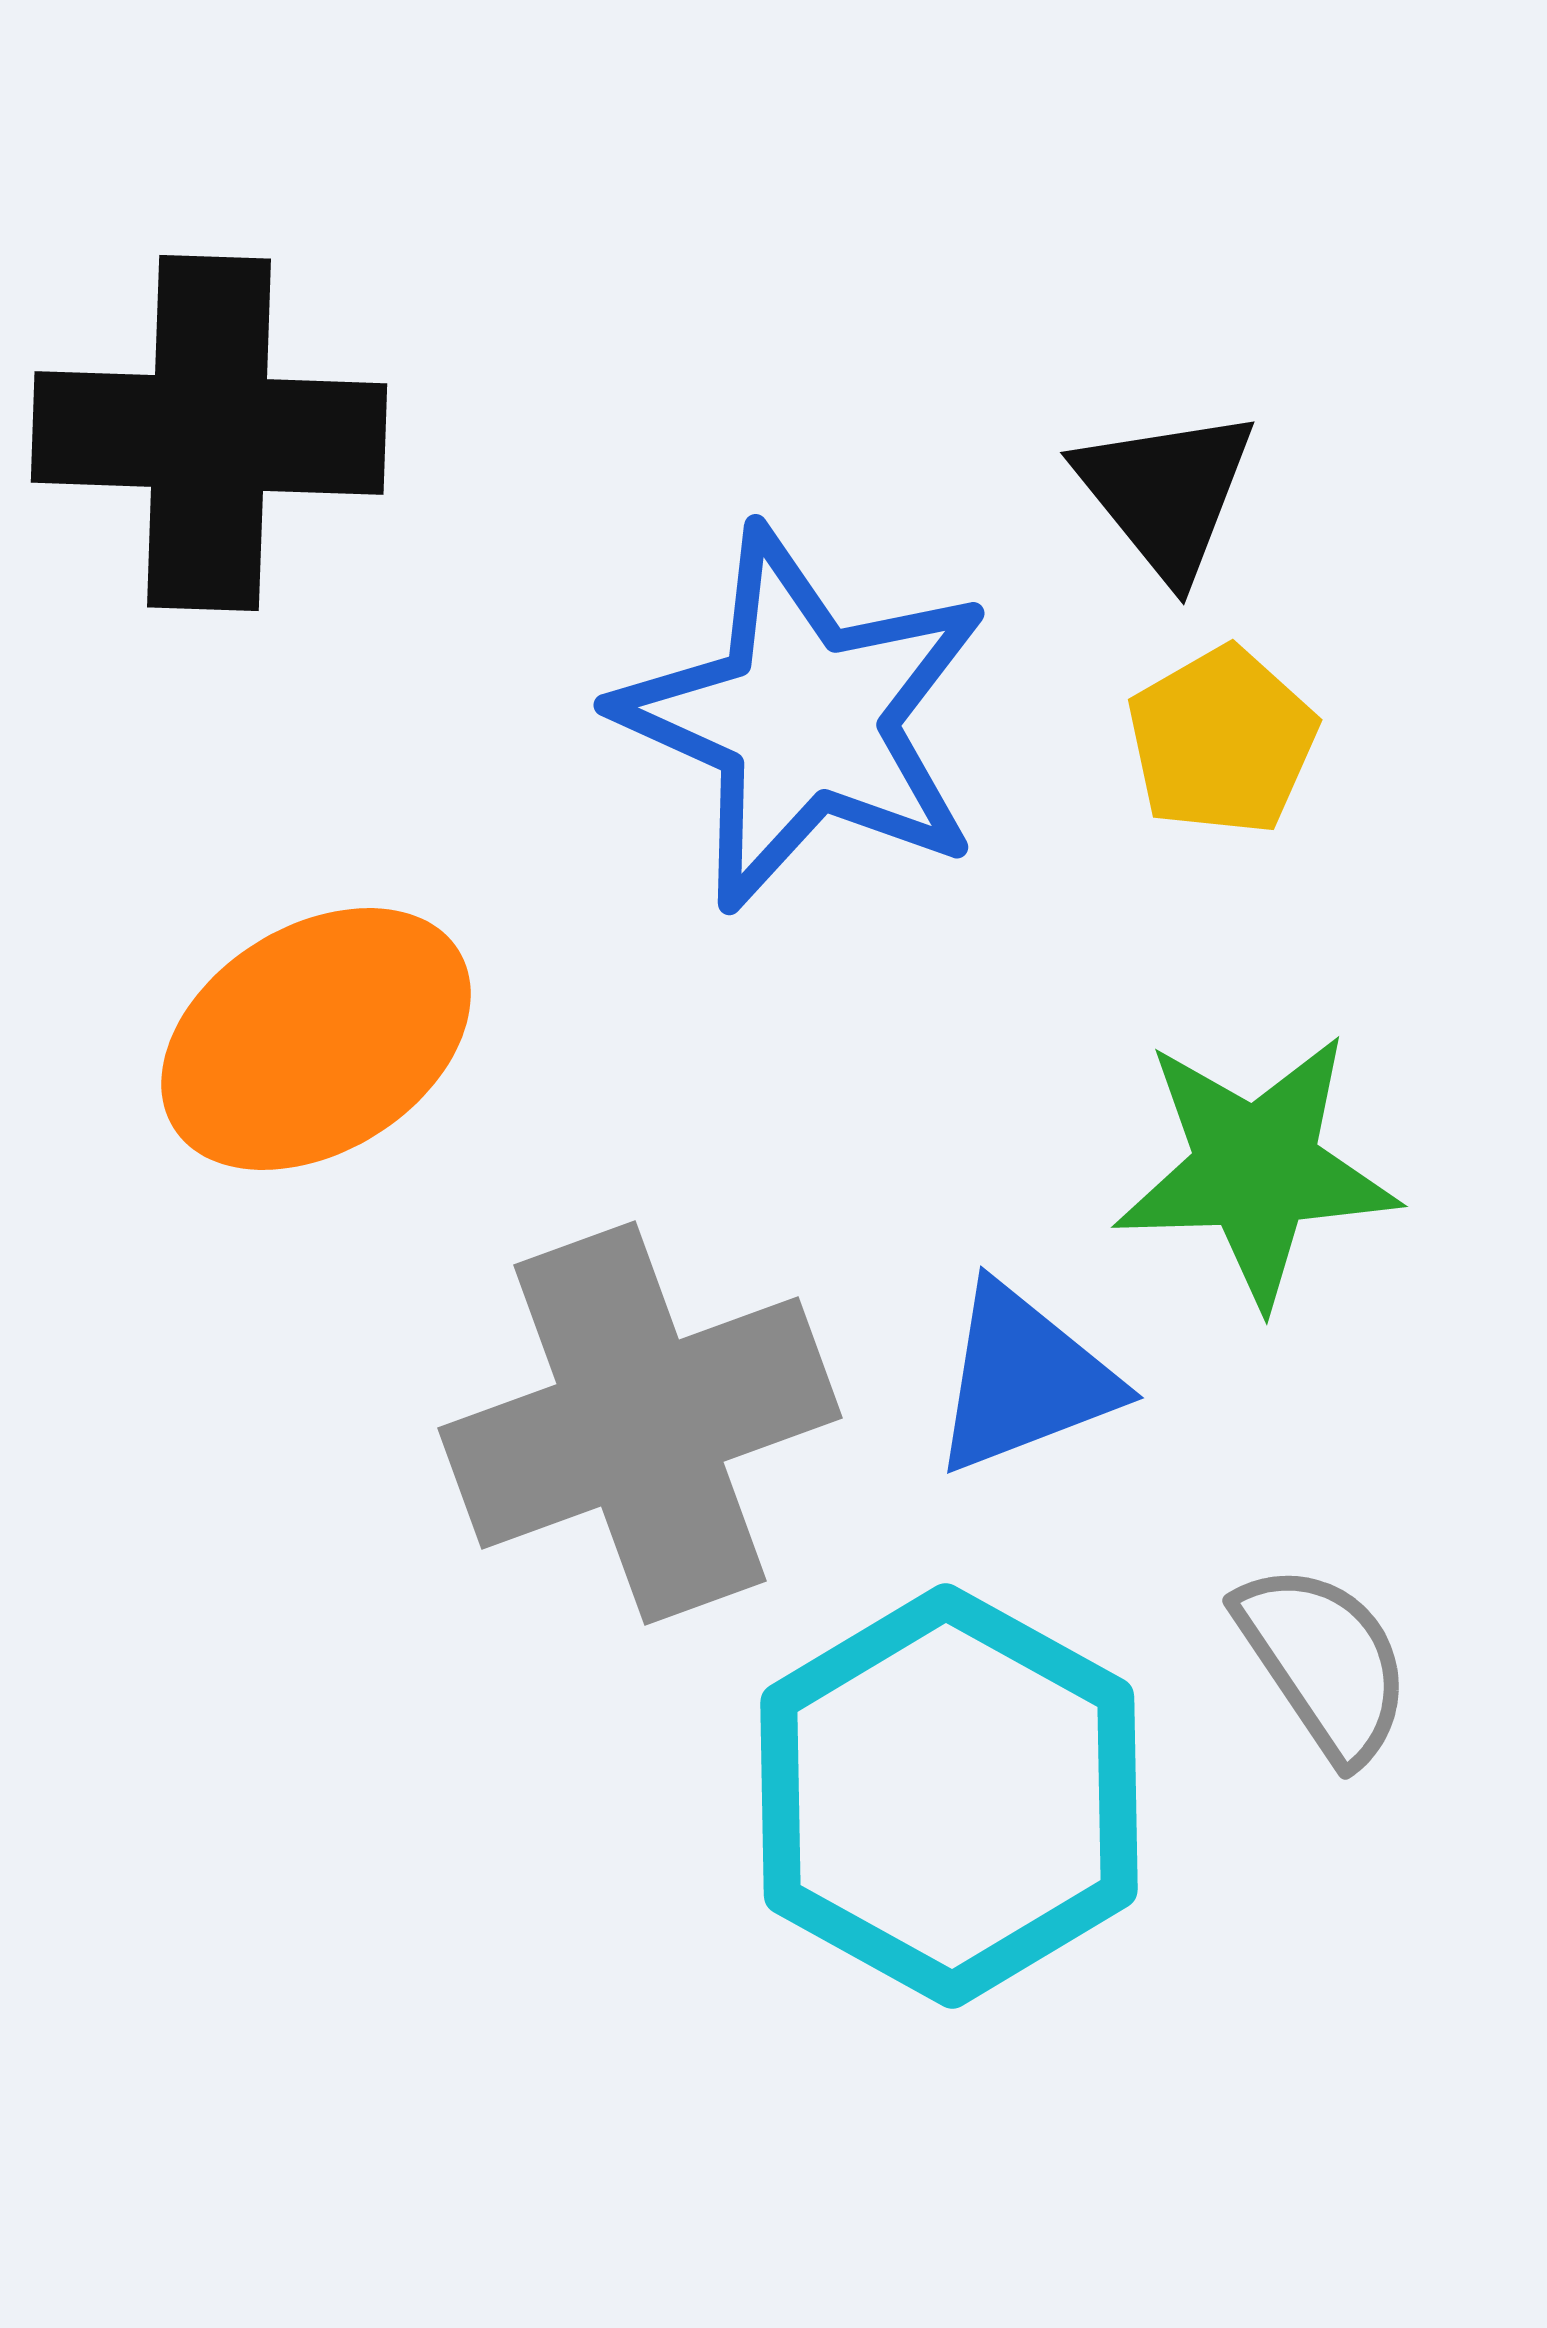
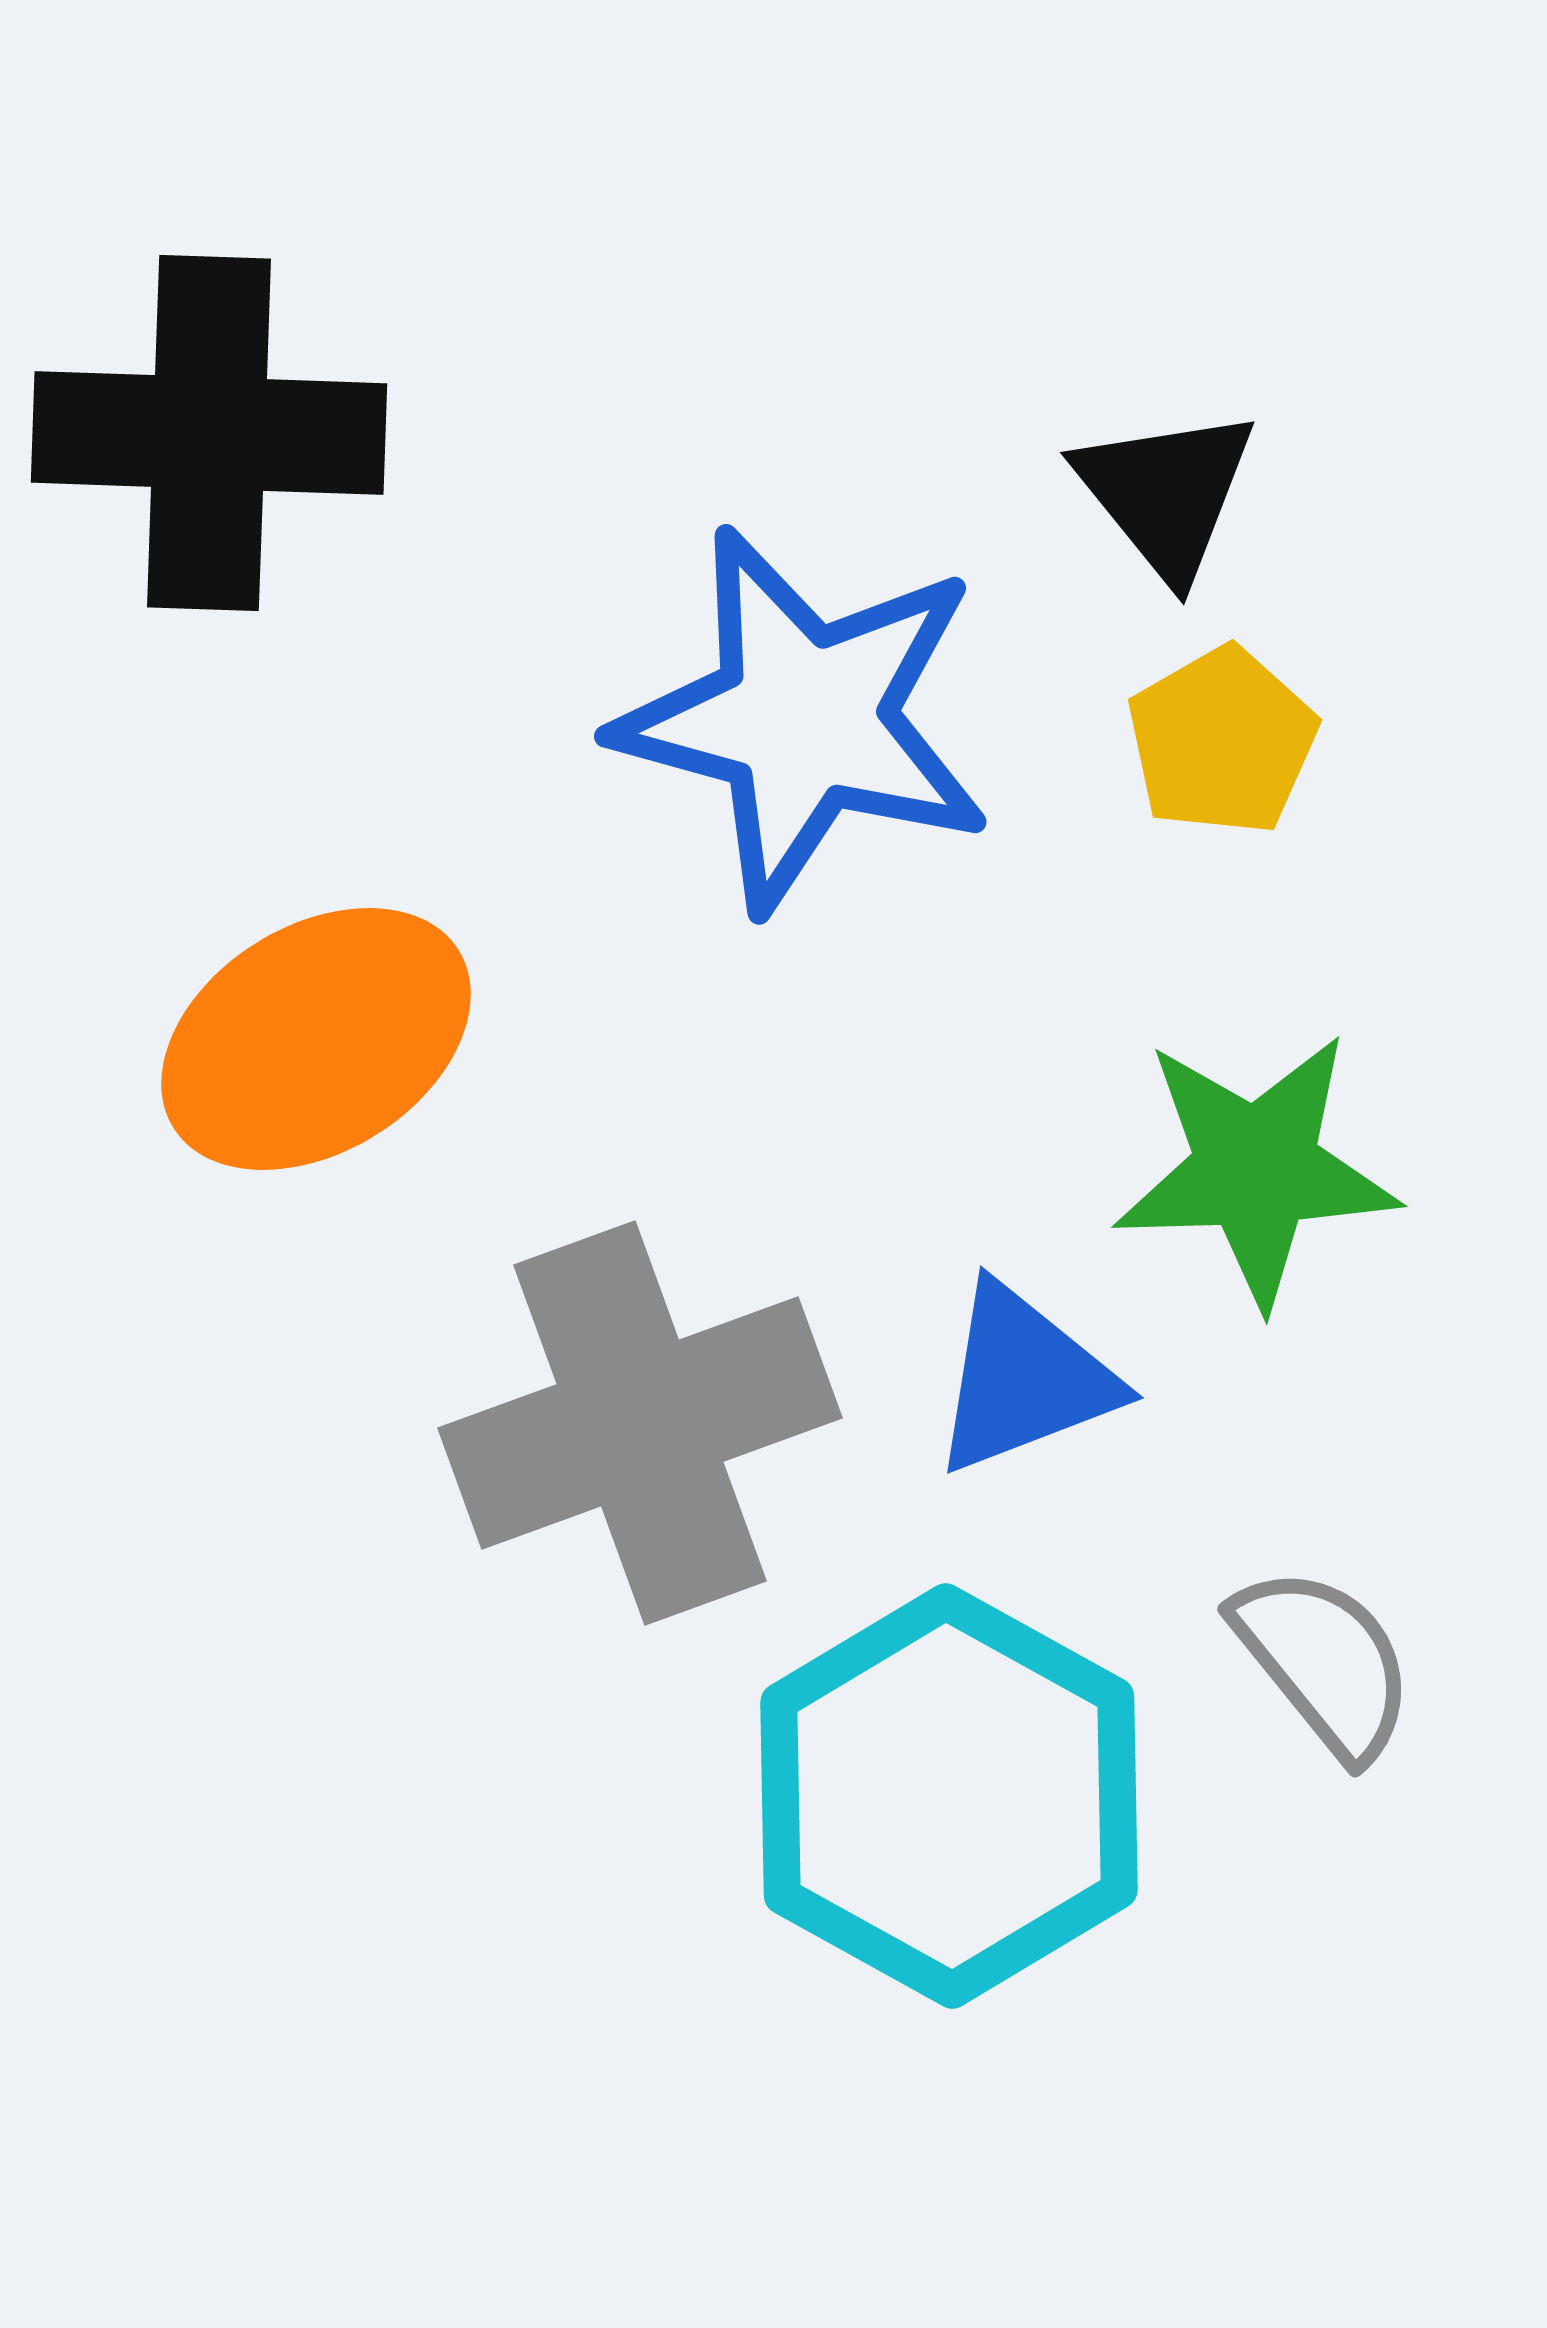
blue star: rotated 9 degrees counterclockwise
gray semicircle: rotated 5 degrees counterclockwise
